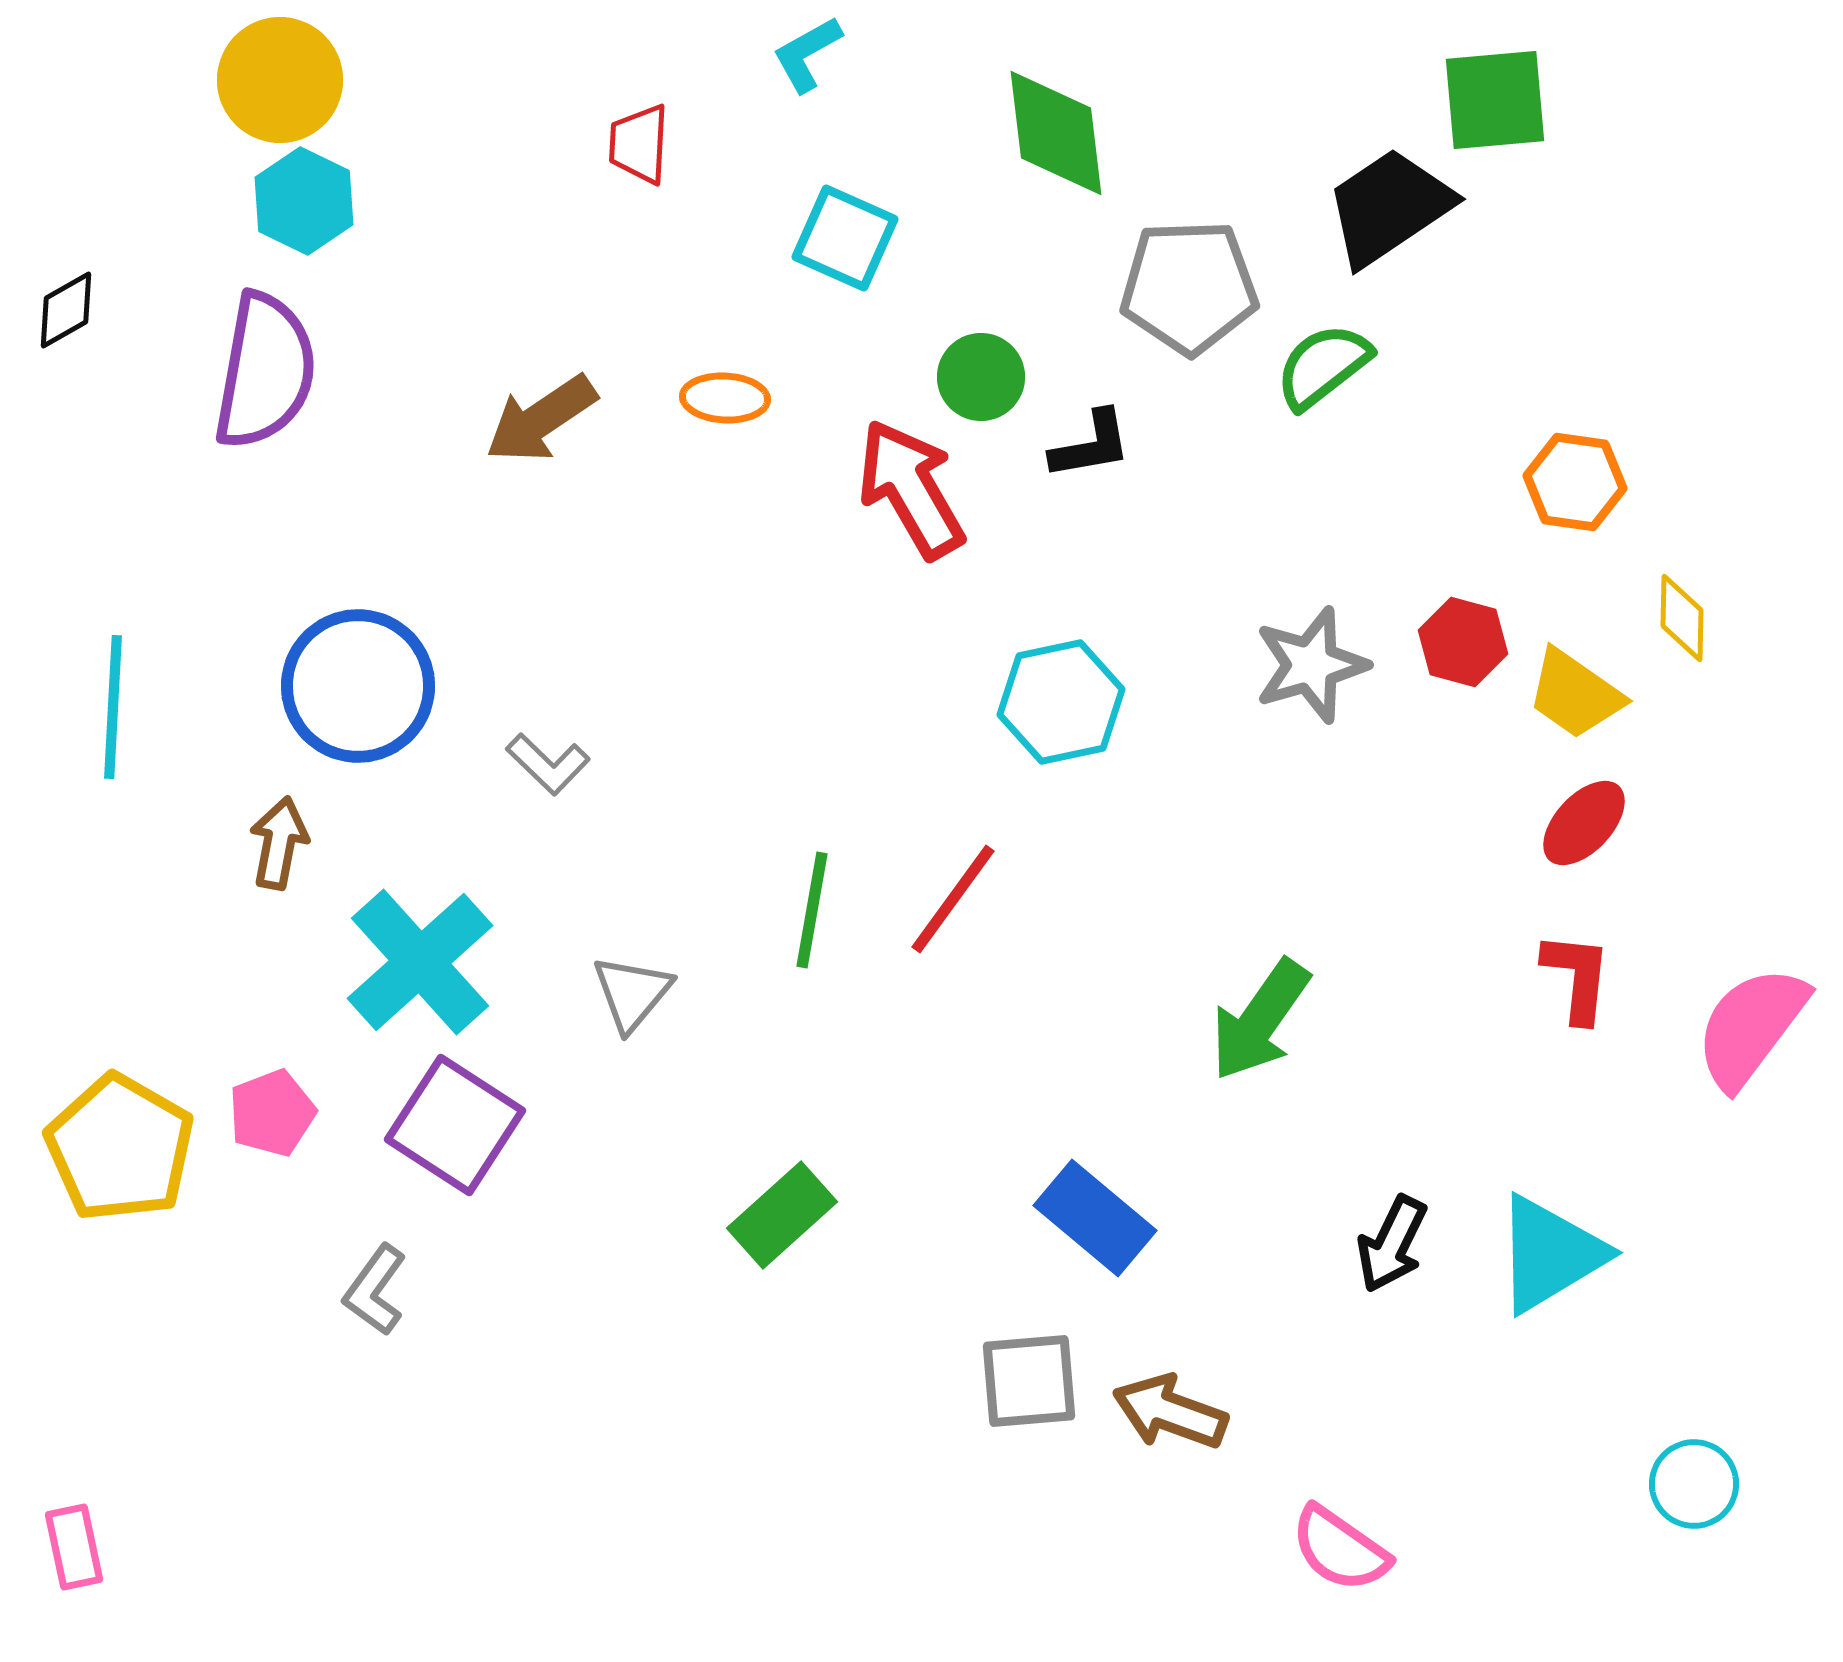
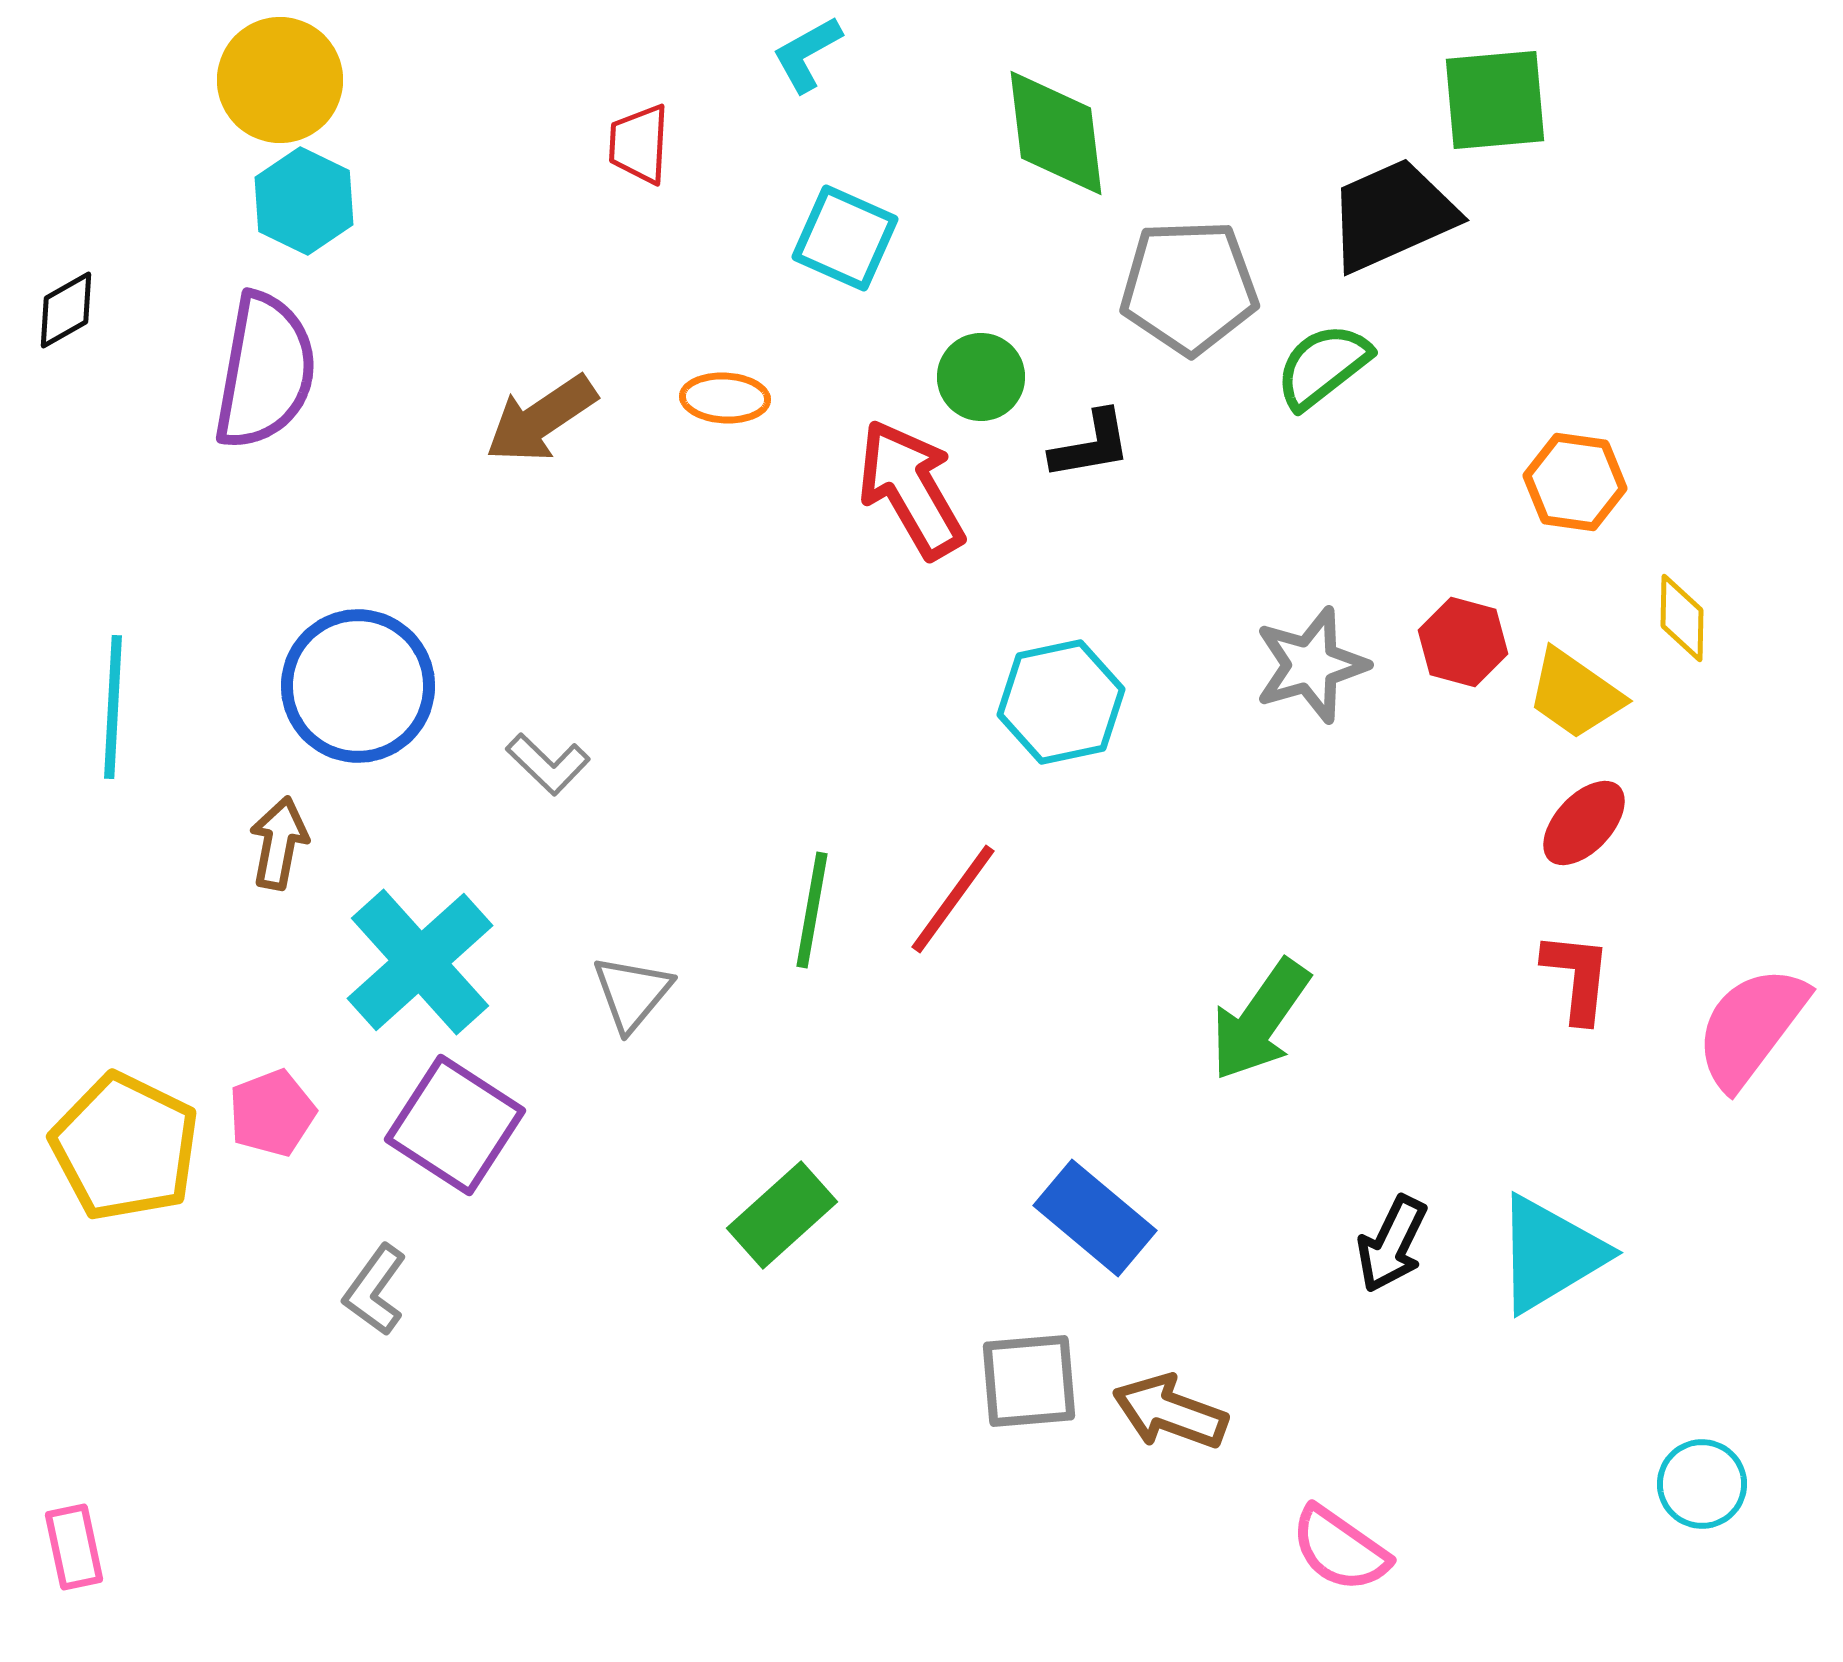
black trapezoid at (1389, 207): moved 3 px right, 8 px down; rotated 10 degrees clockwise
yellow pentagon at (120, 1148): moved 5 px right, 1 px up; rotated 4 degrees counterclockwise
cyan circle at (1694, 1484): moved 8 px right
